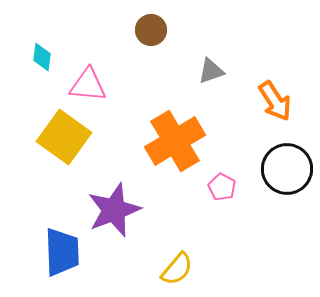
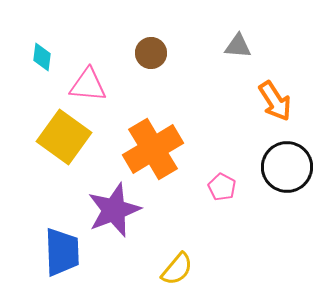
brown circle: moved 23 px down
gray triangle: moved 27 px right, 25 px up; rotated 24 degrees clockwise
orange cross: moved 22 px left, 8 px down
black circle: moved 2 px up
